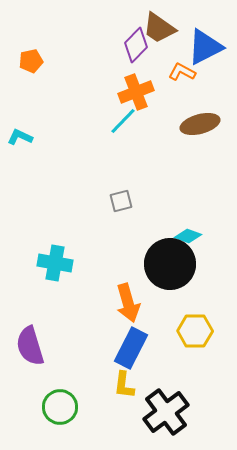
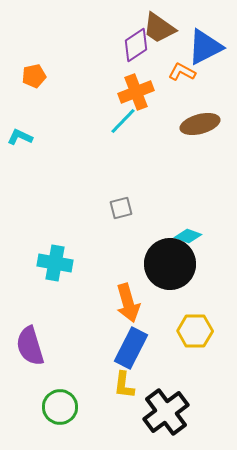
purple diamond: rotated 12 degrees clockwise
orange pentagon: moved 3 px right, 15 px down
gray square: moved 7 px down
